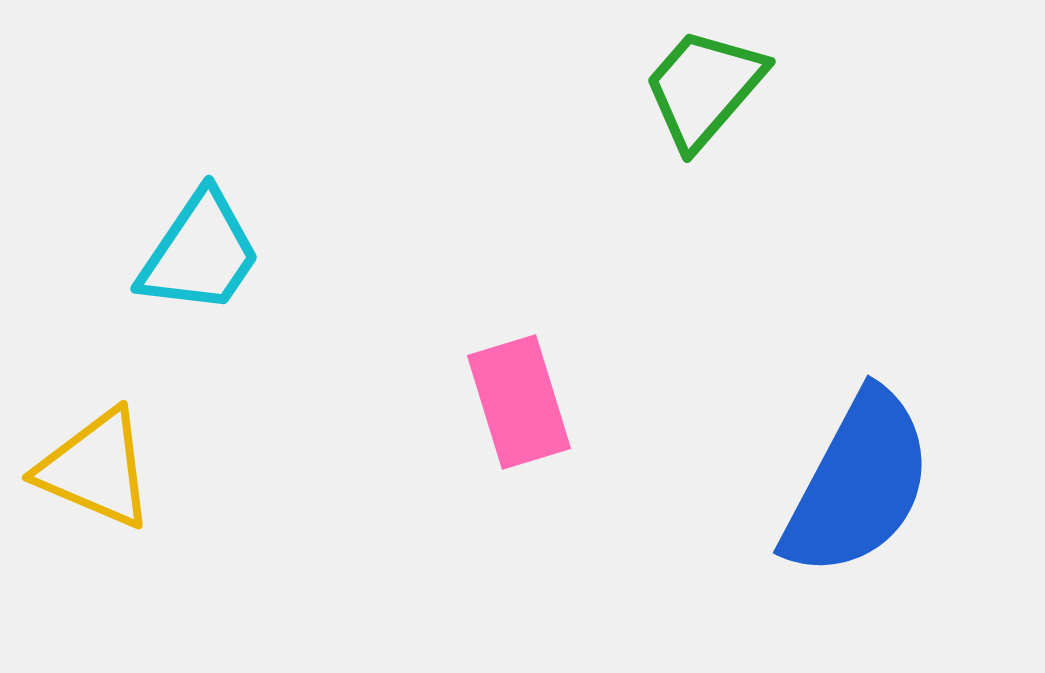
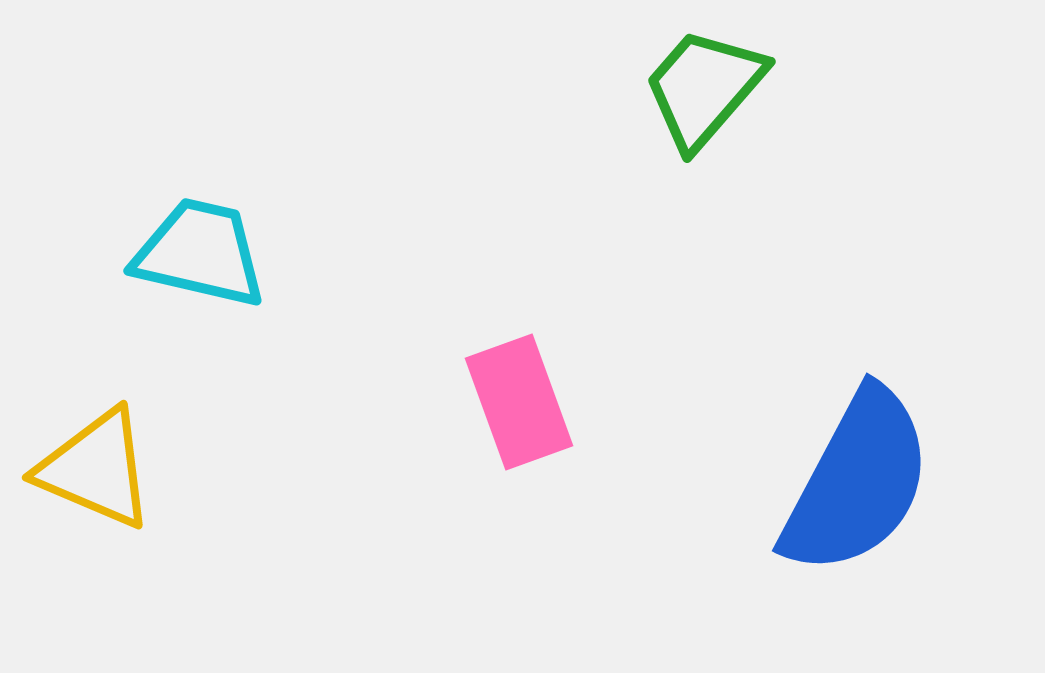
cyan trapezoid: rotated 111 degrees counterclockwise
pink rectangle: rotated 3 degrees counterclockwise
blue semicircle: moved 1 px left, 2 px up
